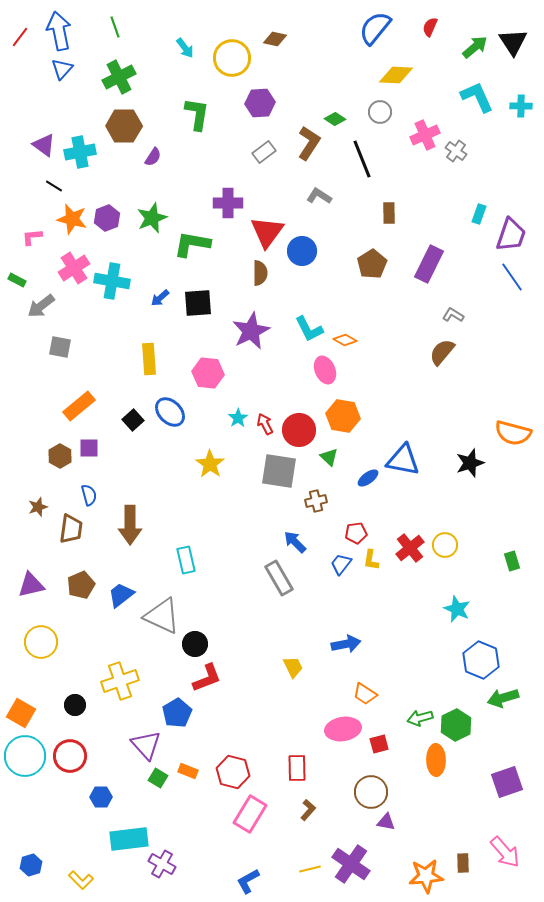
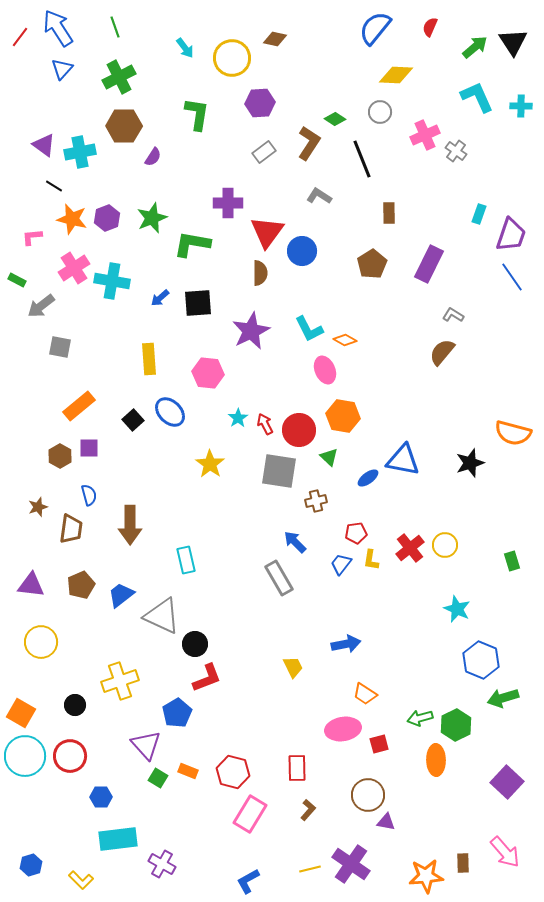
blue arrow at (59, 31): moved 1 px left, 3 px up; rotated 21 degrees counterclockwise
purple triangle at (31, 585): rotated 20 degrees clockwise
purple square at (507, 782): rotated 28 degrees counterclockwise
brown circle at (371, 792): moved 3 px left, 3 px down
cyan rectangle at (129, 839): moved 11 px left
